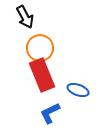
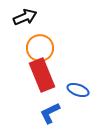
black arrow: rotated 85 degrees counterclockwise
